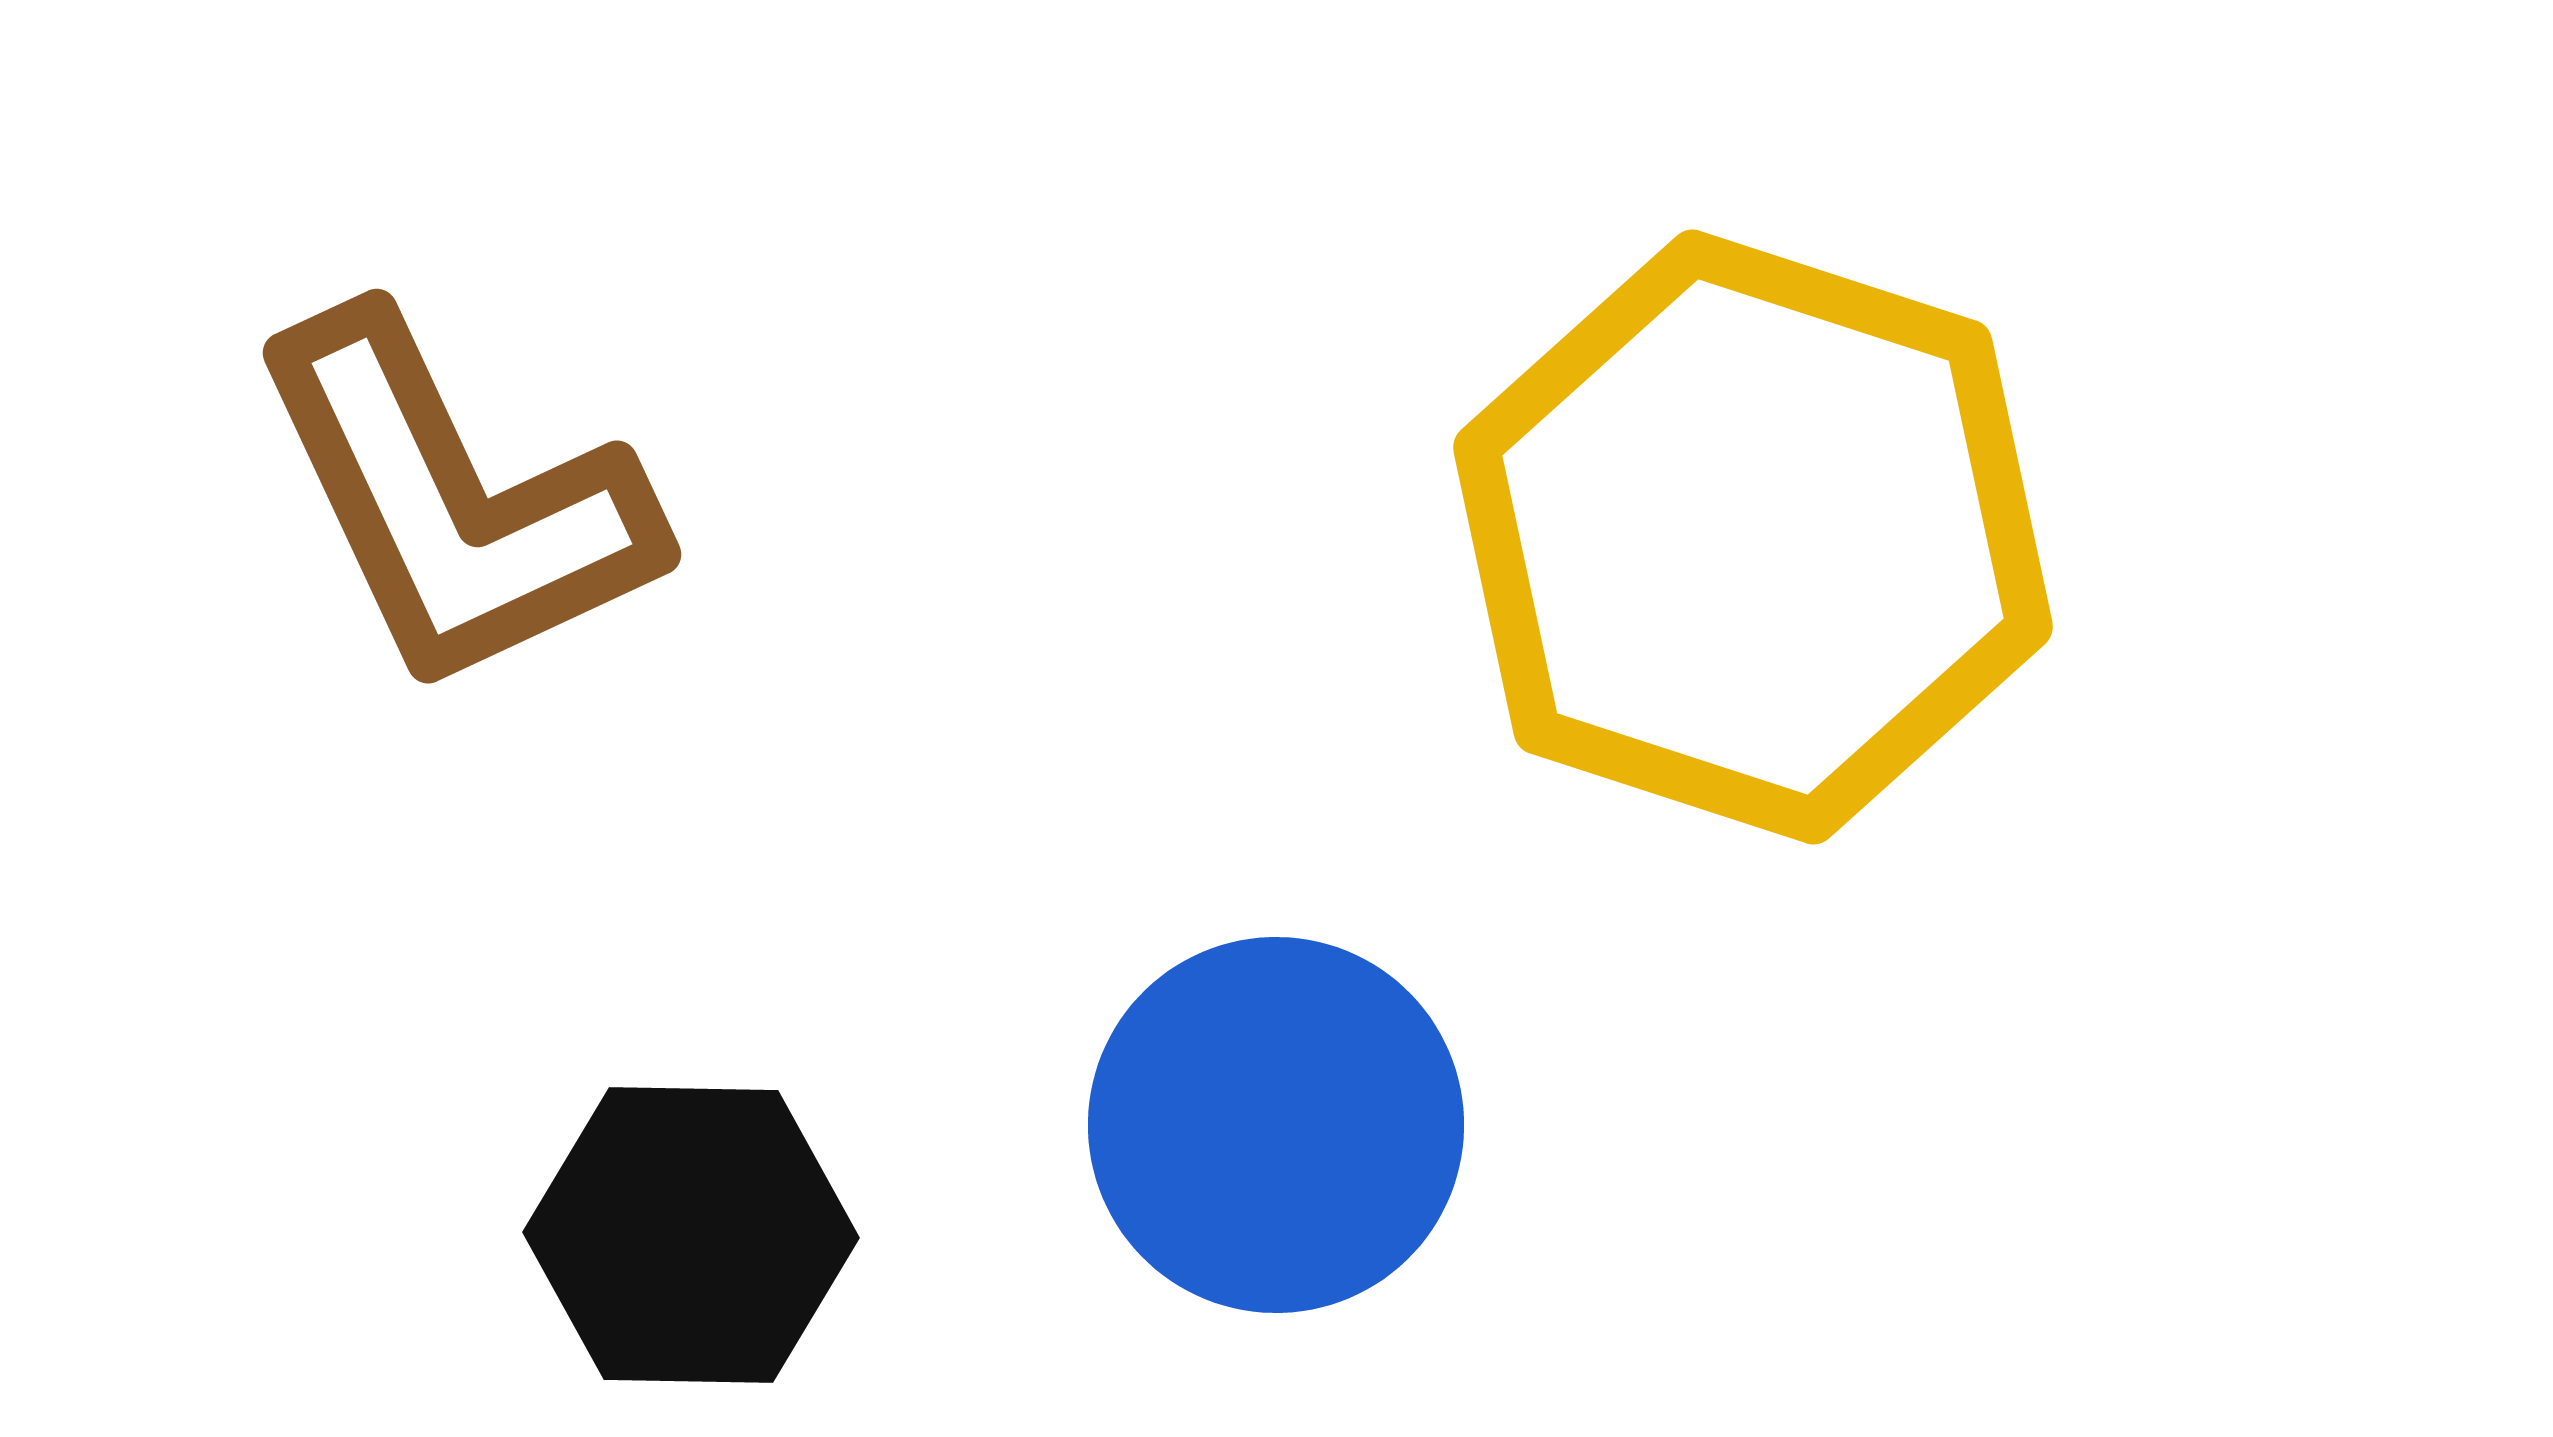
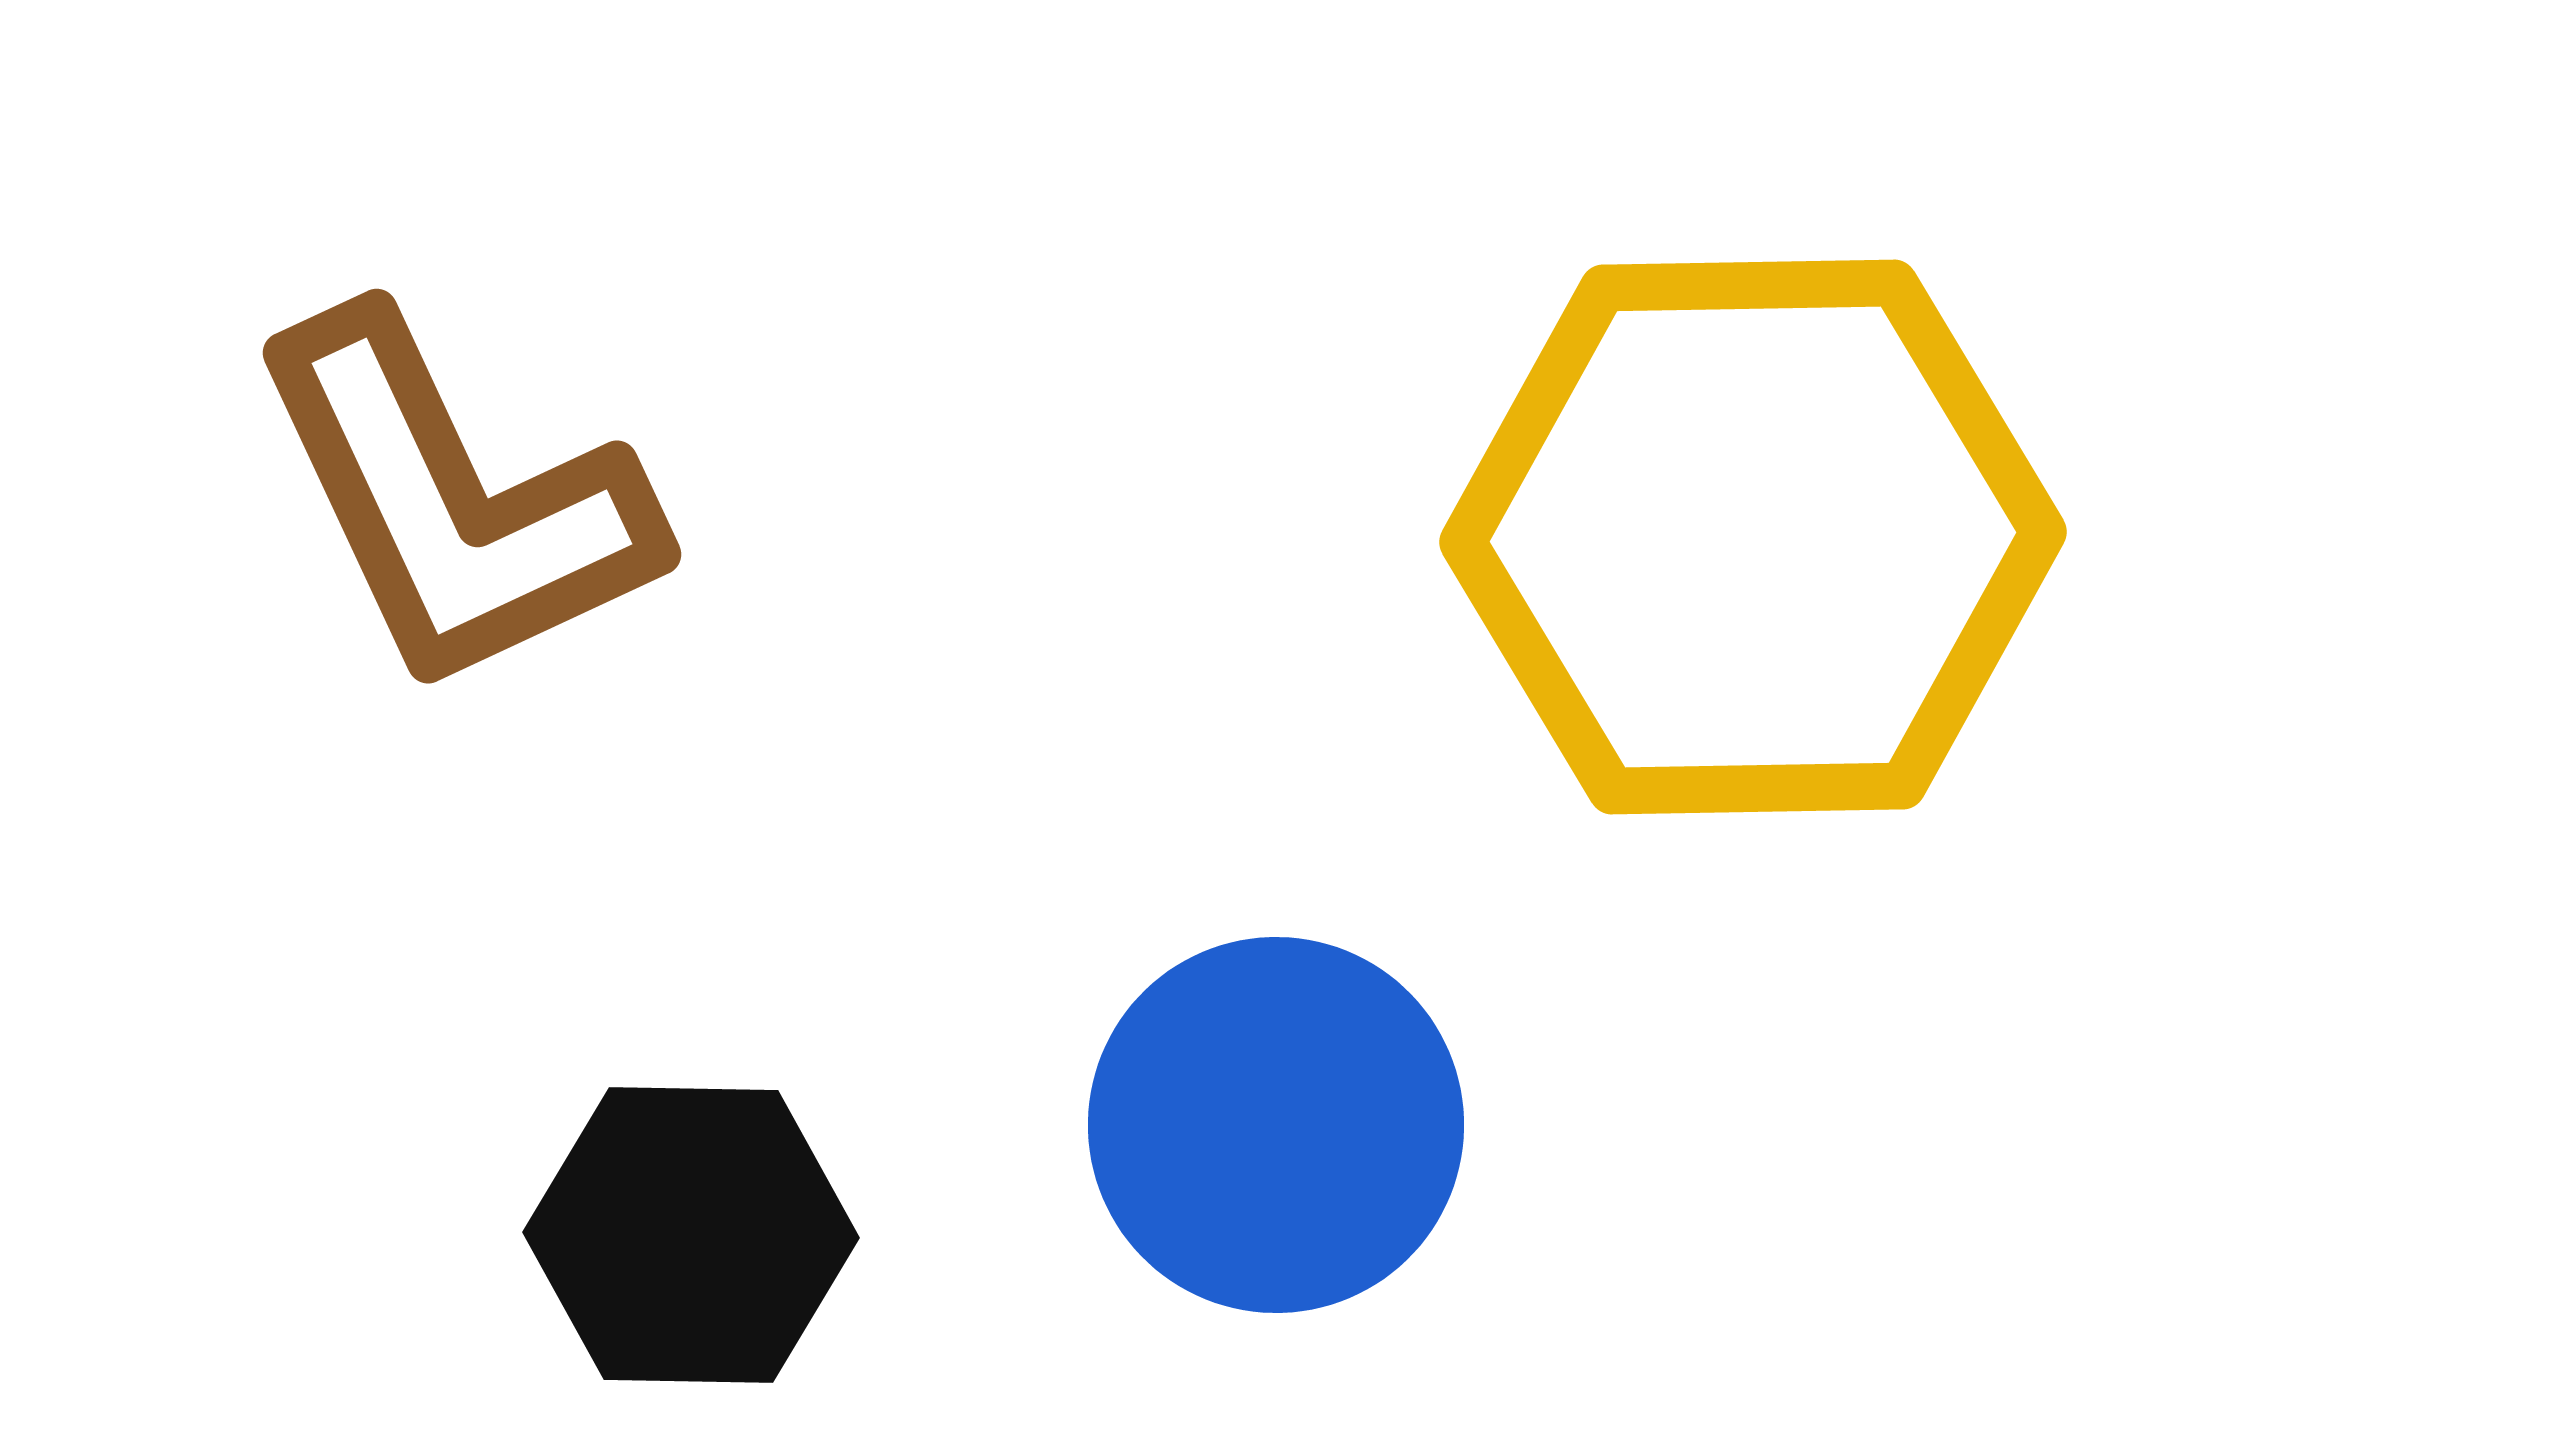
yellow hexagon: rotated 19 degrees counterclockwise
